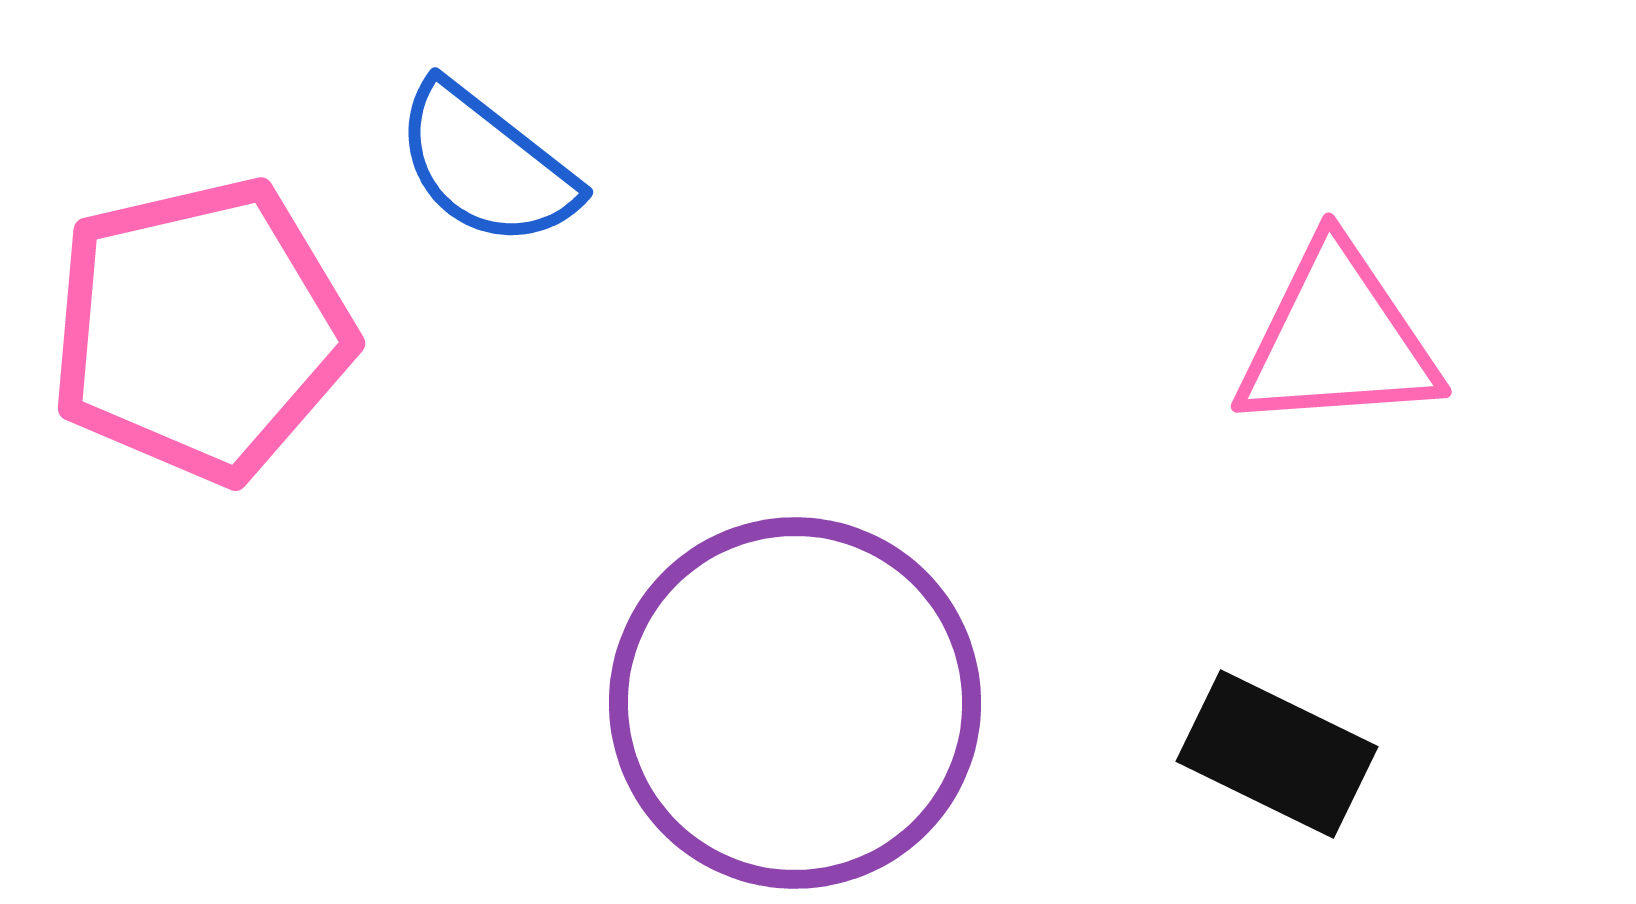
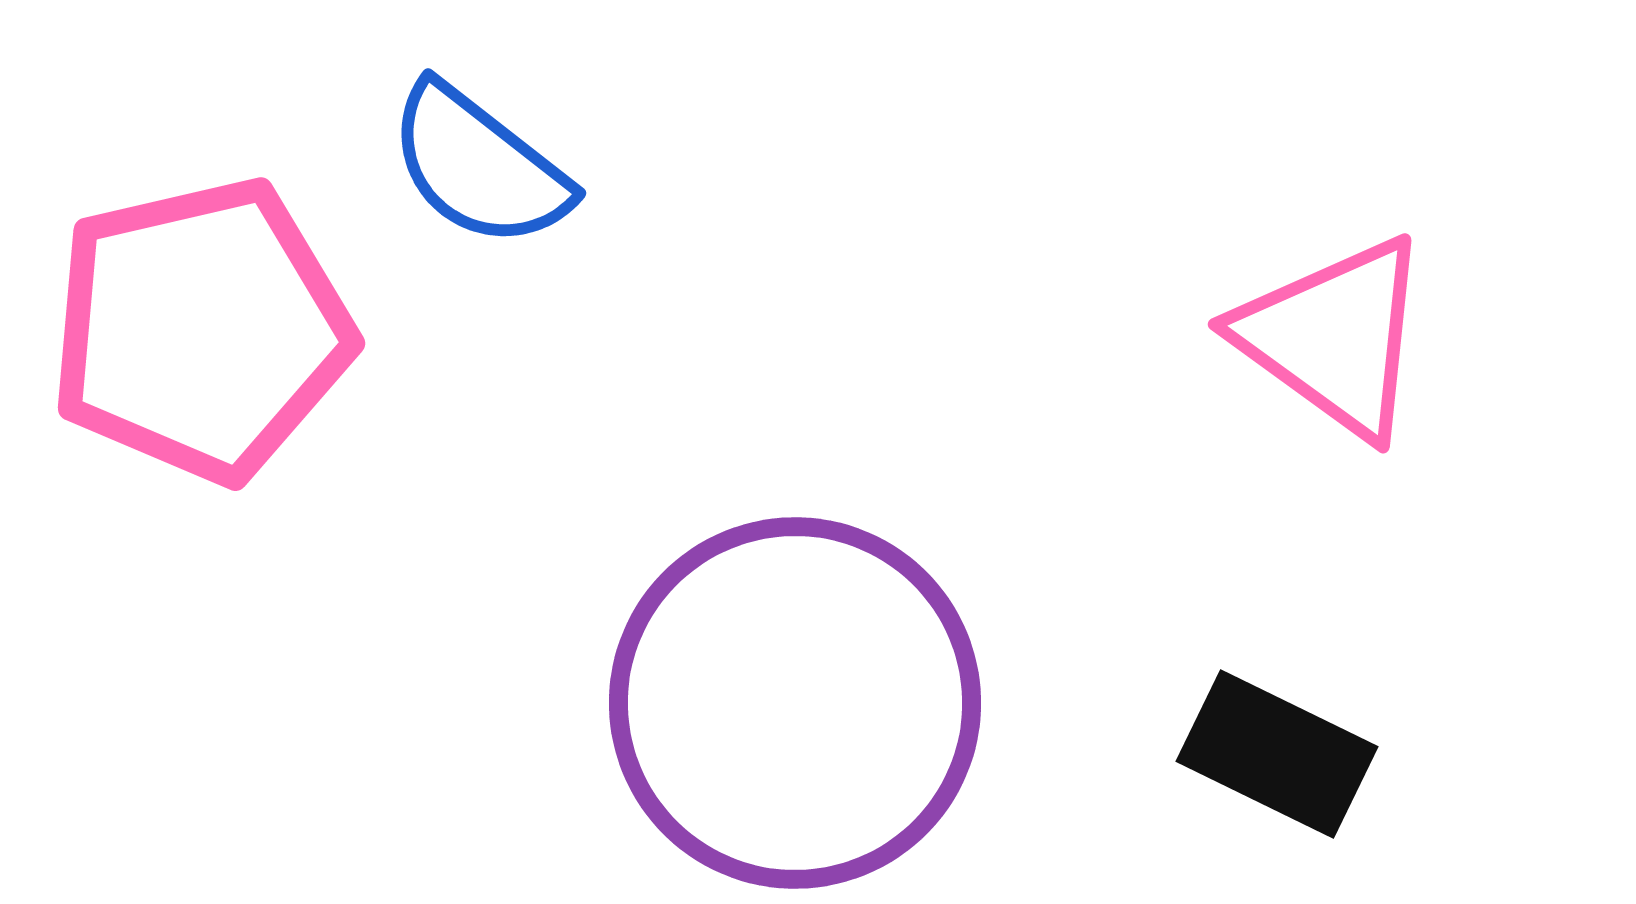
blue semicircle: moved 7 px left, 1 px down
pink triangle: moved 3 px left, 2 px up; rotated 40 degrees clockwise
